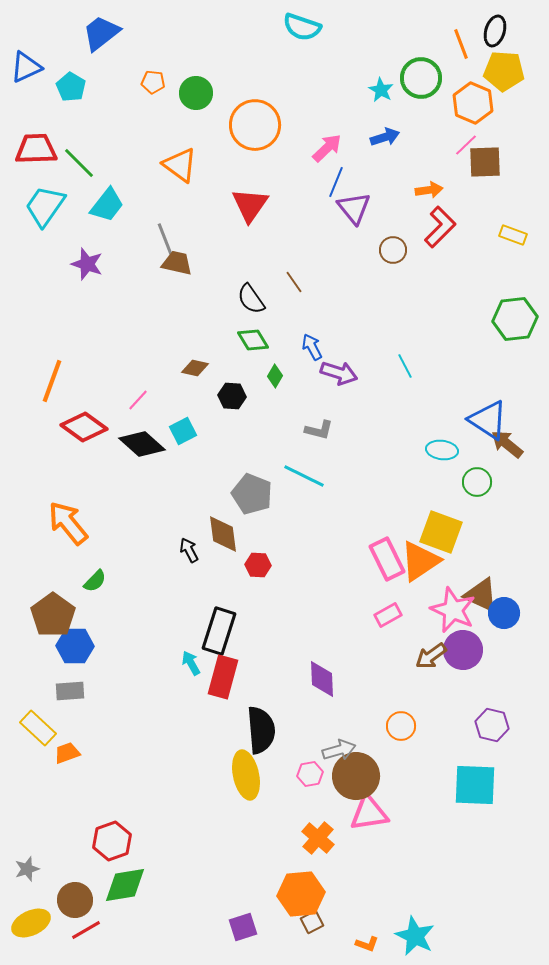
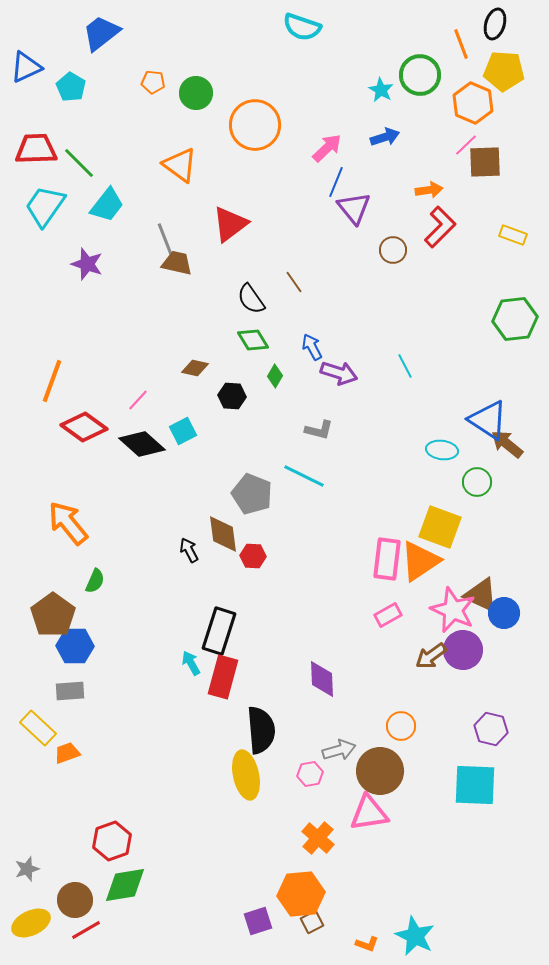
black ellipse at (495, 31): moved 7 px up
green circle at (421, 78): moved 1 px left, 3 px up
red triangle at (250, 205): moved 20 px left, 19 px down; rotated 18 degrees clockwise
yellow square at (441, 532): moved 1 px left, 5 px up
pink rectangle at (387, 559): rotated 33 degrees clockwise
red hexagon at (258, 565): moved 5 px left, 9 px up
green semicircle at (95, 581): rotated 20 degrees counterclockwise
purple hexagon at (492, 725): moved 1 px left, 4 px down
brown circle at (356, 776): moved 24 px right, 5 px up
purple square at (243, 927): moved 15 px right, 6 px up
